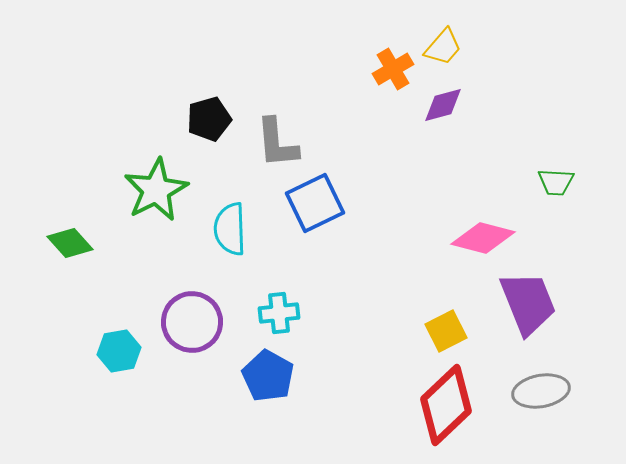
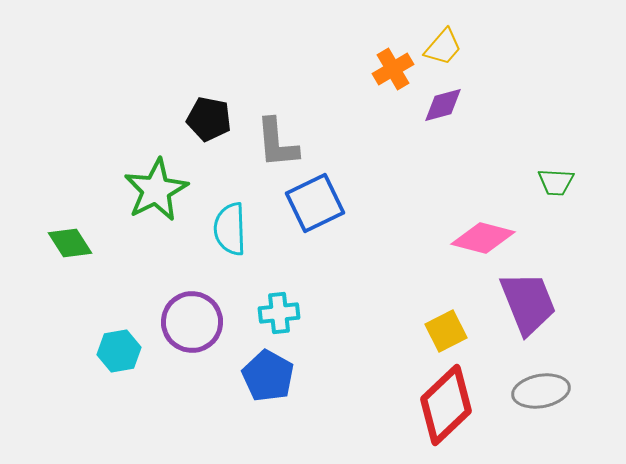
black pentagon: rotated 27 degrees clockwise
green diamond: rotated 9 degrees clockwise
